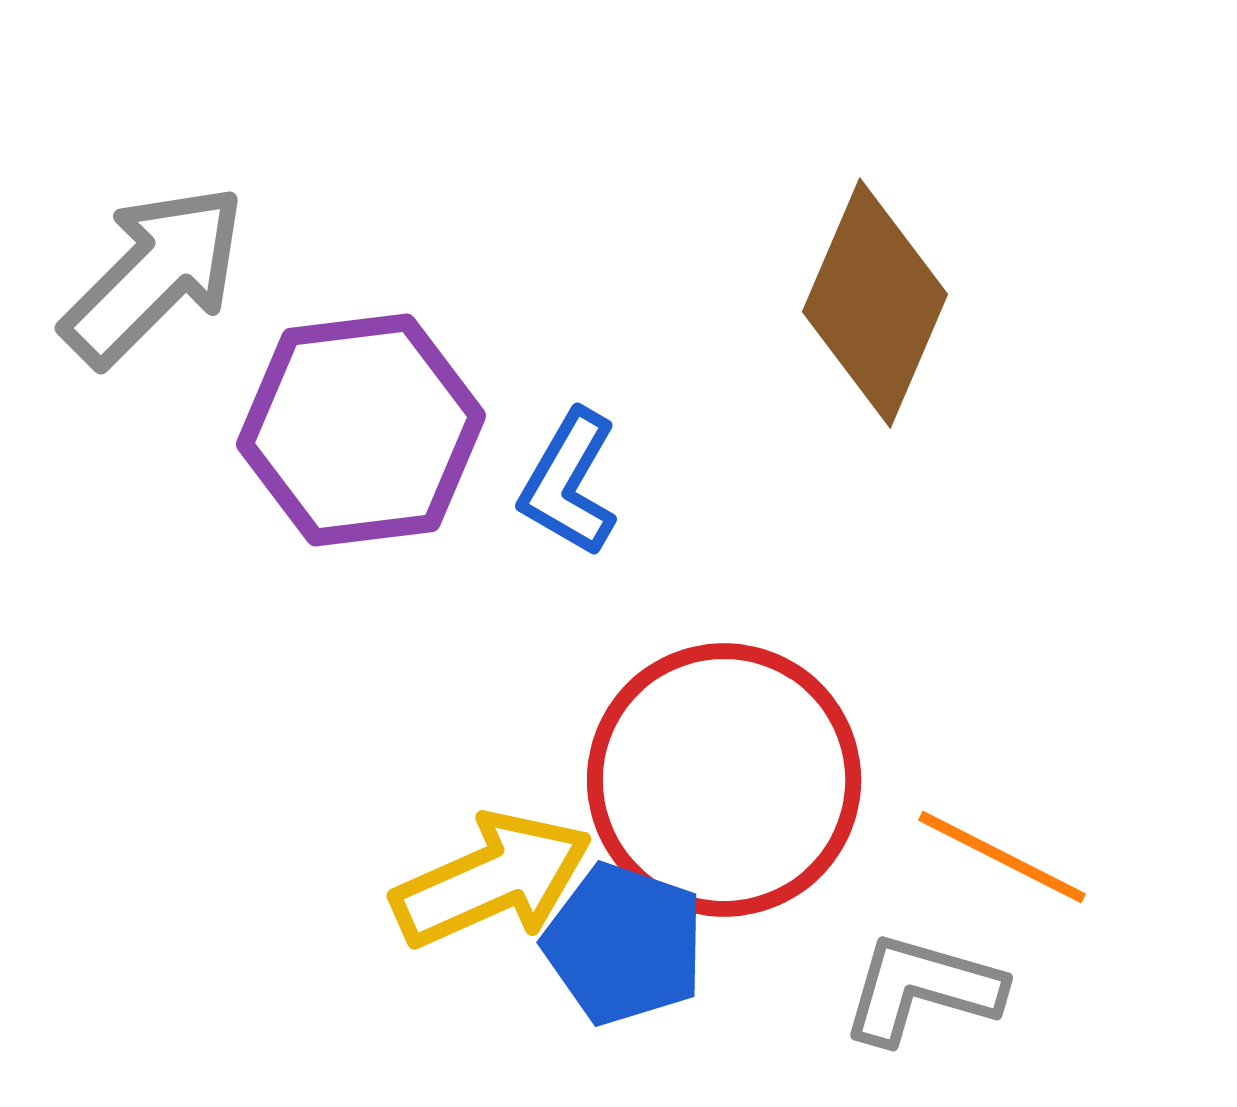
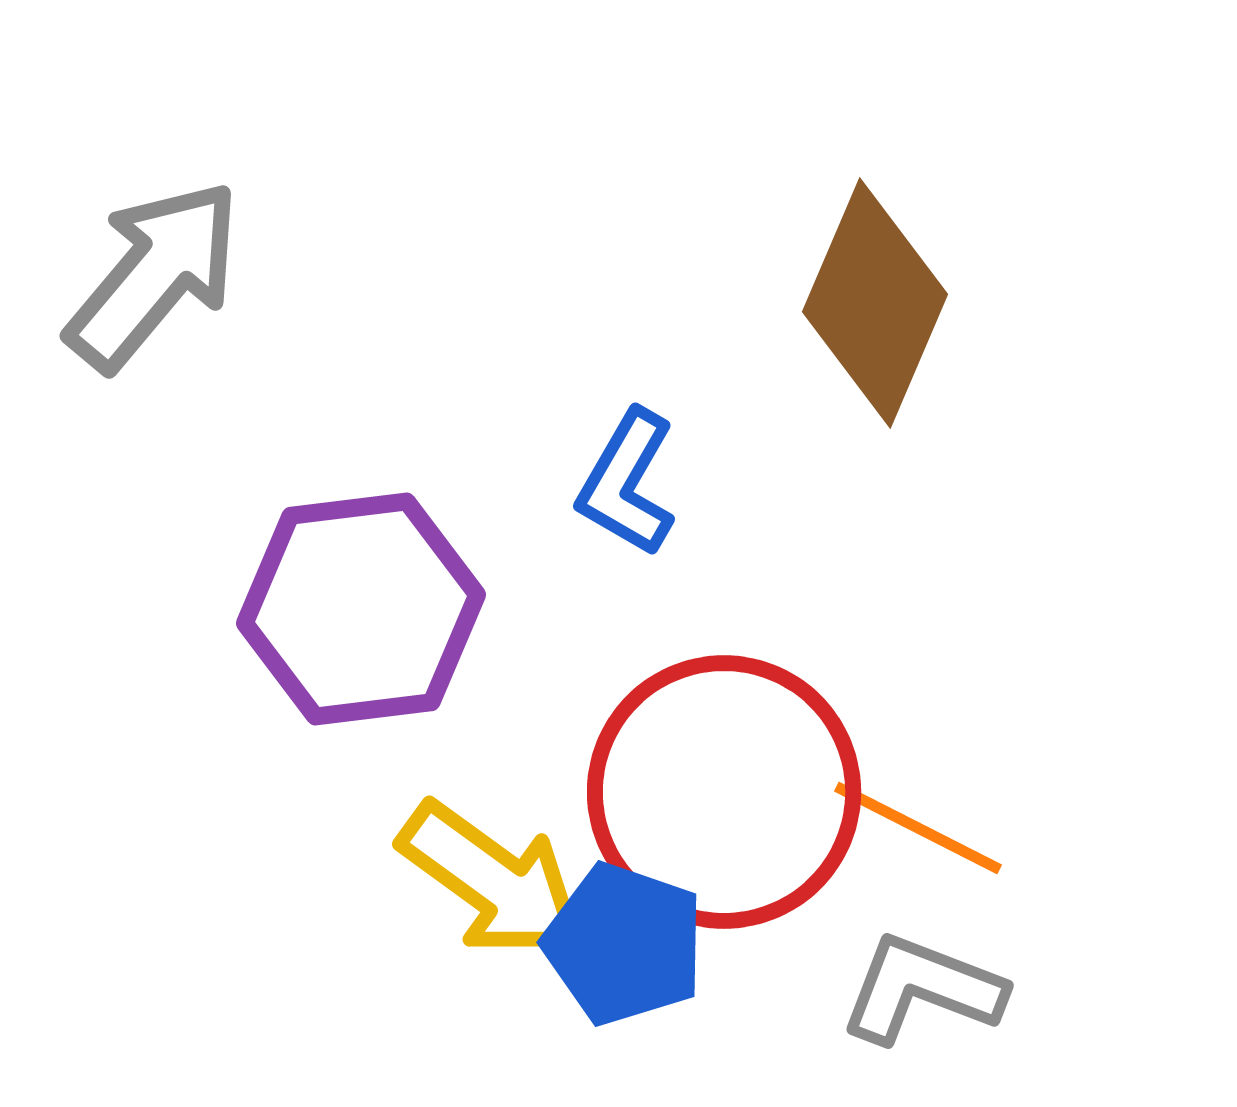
gray arrow: rotated 5 degrees counterclockwise
purple hexagon: moved 179 px down
blue L-shape: moved 58 px right
red circle: moved 12 px down
orange line: moved 84 px left, 29 px up
yellow arrow: rotated 60 degrees clockwise
gray L-shape: rotated 5 degrees clockwise
